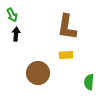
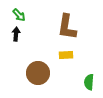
green arrow: moved 7 px right; rotated 16 degrees counterclockwise
